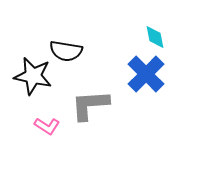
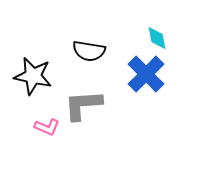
cyan diamond: moved 2 px right, 1 px down
black semicircle: moved 23 px right
gray L-shape: moved 7 px left
pink L-shape: moved 1 px down; rotated 10 degrees counterclockwise
